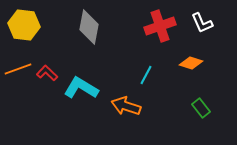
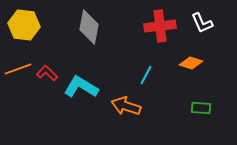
red cross: rotated 12 degrees clockwise
cyan L-shape: moved 1 px up
green rectangle: rotated 48 degrees counterclockwise
